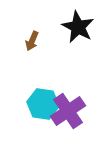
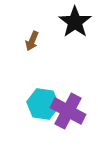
black star: moved 3 px left, 5 px up; rotated 8 degrees clockwise
purple cross: rotated 28 degrees counterclockwise
